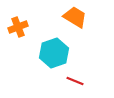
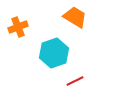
red line: rotated 48 degrees counterclockwise
